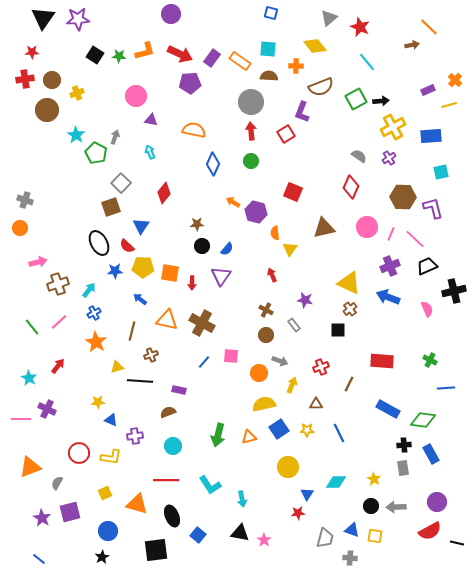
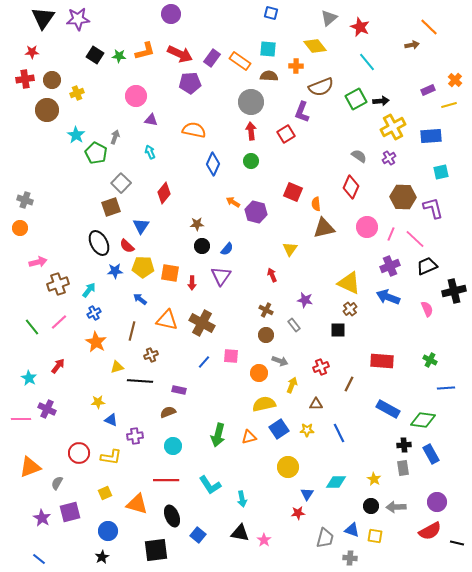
orange semicircle at (275, 233): moved 41 px right, 29 px up
